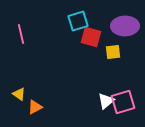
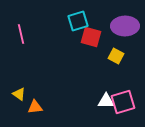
yellow square: moved 3 px right, 4 px down; rotated 35 degrees clockwise
white triangle: rotated 42 degrees clockwise
orange triangle: rotated 21 degrees clockwise
